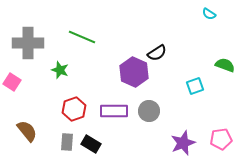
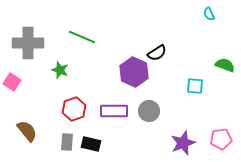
cyan semicircle: rotated 32 degrees clockwise
cyan square: rotated 24 degrees clockwise
black rectangle: rotated 18 degrees counterclockwise
